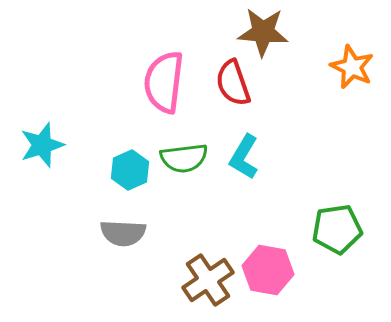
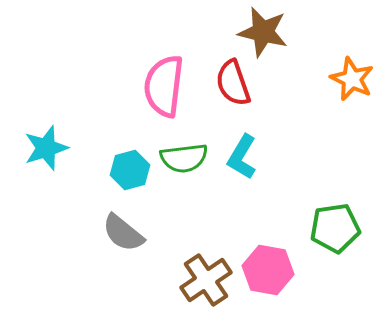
brown star: rotated 9 degrees clockwise
orange star: moved 12 px down
pink semicircle: moved 4 px down
cyan star: moved 4 px right, 3 px down
cyan L-shape: moved 2 px left
cyan hexagon: rotated 9 degrees clockwise
green pentagon: moved 2 px left, 1 px up
gray semicircle: rotated 36 degrees clockwise
brown cross: moved 2 px left
